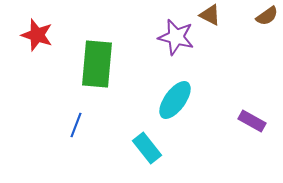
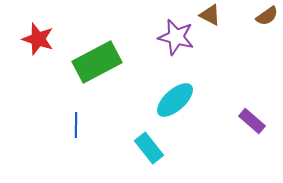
red star: moved 1 px right, 4 px down
green rectangle: moved 2 px up; rotated 57 degrees clockwise
cyan ellipse: rotated 12 degrees clockwise
purple rectangle: rotated 12 degrees clockwise
blue line: rotated 20 degrees counterclockwise
cyan rectangle: moved 2 px right
